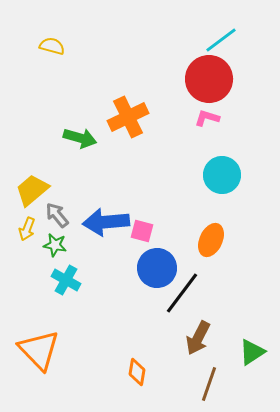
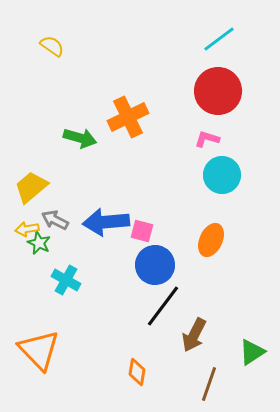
cyan line: moved 2 px left, 1 px up
yellow semicircle: rotated 20 degrees clockwise
red circle: moved 9 px right, 12 px down
pink L-shape: moved 21 px down
yellow trapezoid: moved 1 px left, 3 px up
gray arrow: moved 2 px left, 5 px down; rotated 24 degrees counterclockwise
yellow arrow: rotated 60 degrees clockwise
green star: moved 16 px left, 2 px up; rotated 15 degrees clockwise
blue circle: moved 2 px left, 3 px up
black line: moved 19 px left, 13 px down
brown arrow: moved 4 px left, 3 px up
